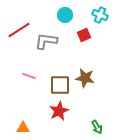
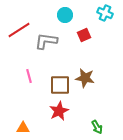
cyan cross: moved 5 px right, 2 px up
pink line: rotated 56 degrees clockwise
